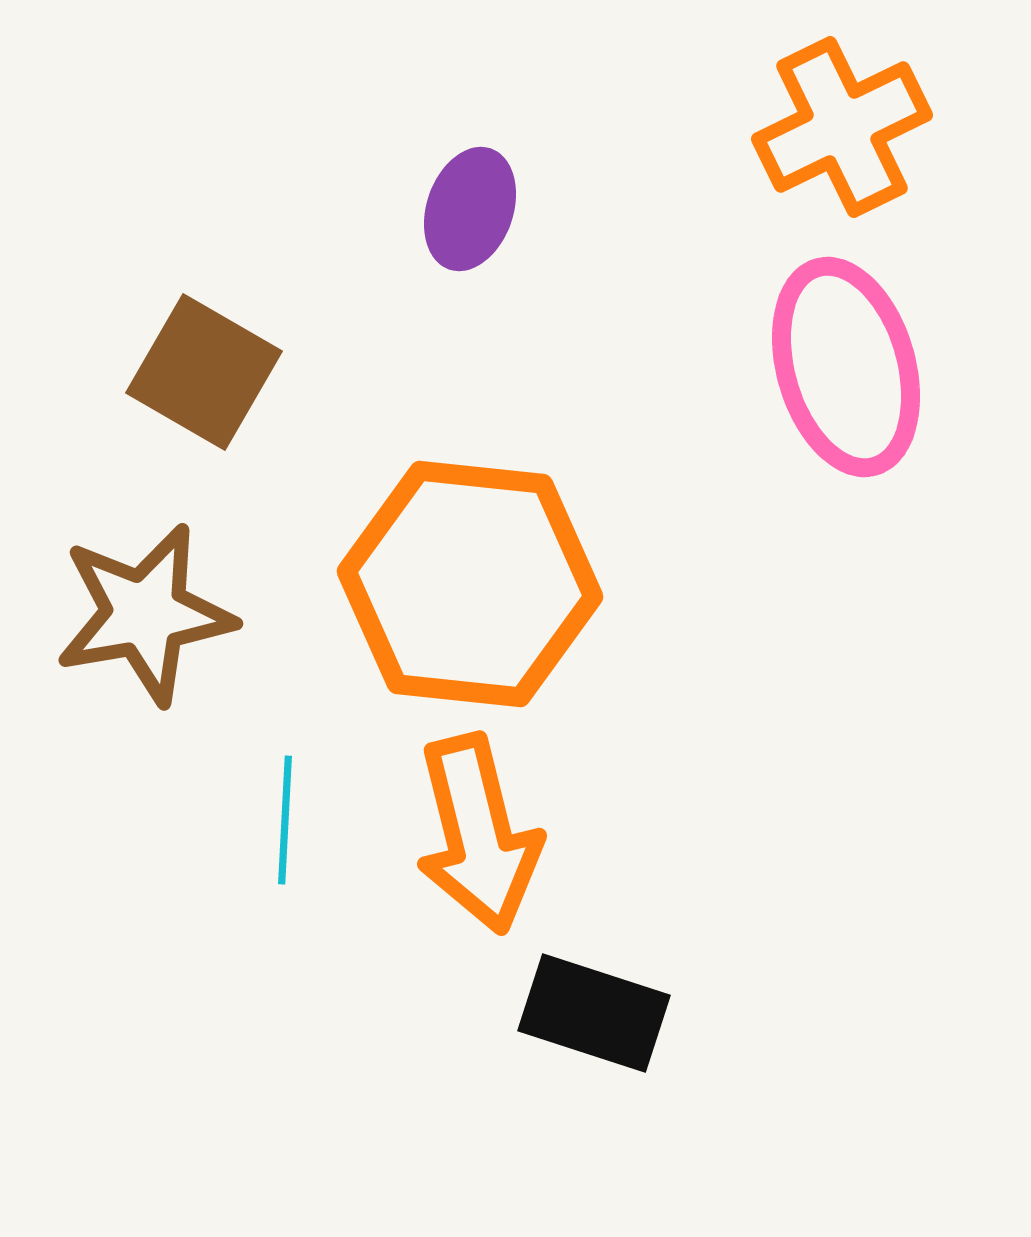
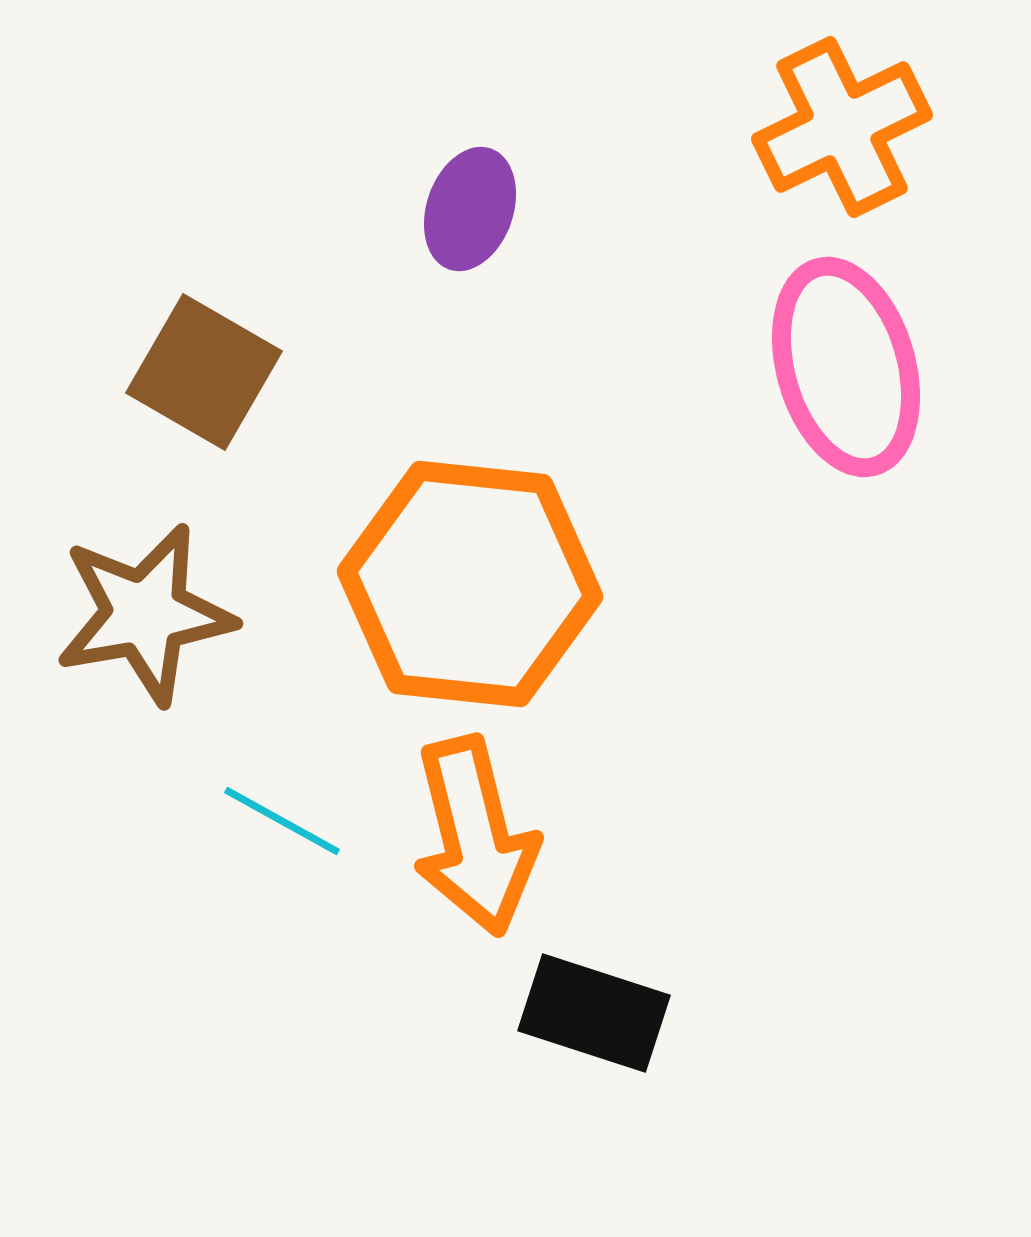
cyan line: moved 3 px left, 1 px down; rotated 64 degrees counterclockwise
orange arrow: moved 3 px left, 2 px down
